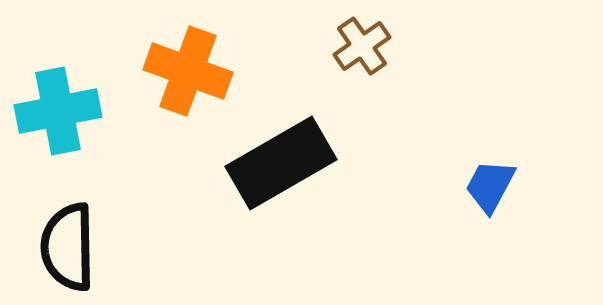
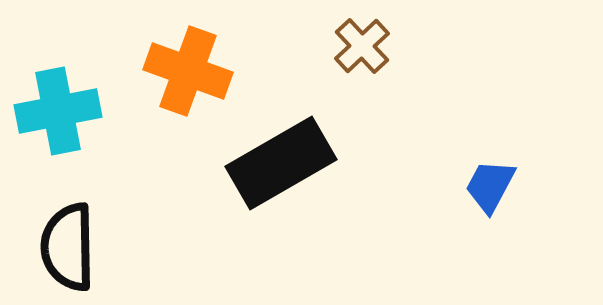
brown cross: rotated 8 degrees counterclockwise
